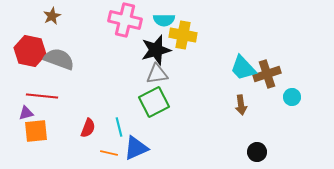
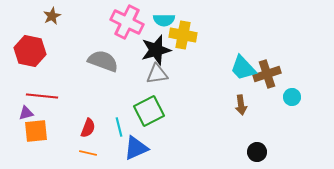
pink cross: moved 2 px right, 2 px down; rotated 12 degrees clockwise
gray semicircle: moved 44 px right, 2 px down
green square: moved 5 px left, 9 px down
orange line: moved 21 px left
